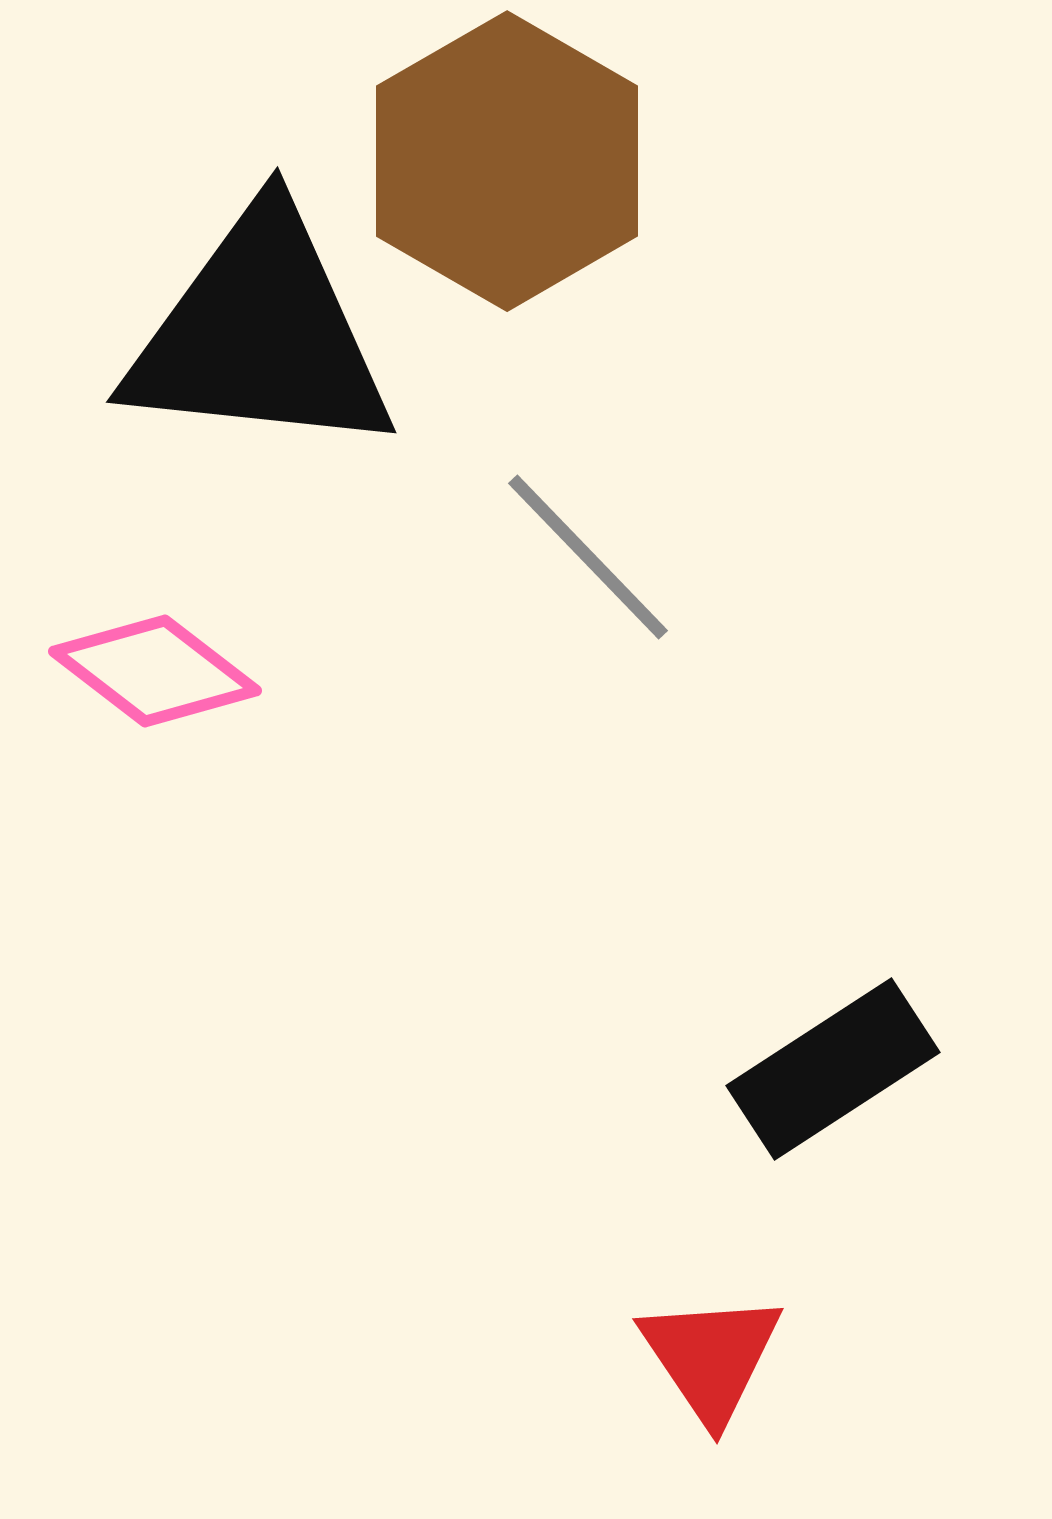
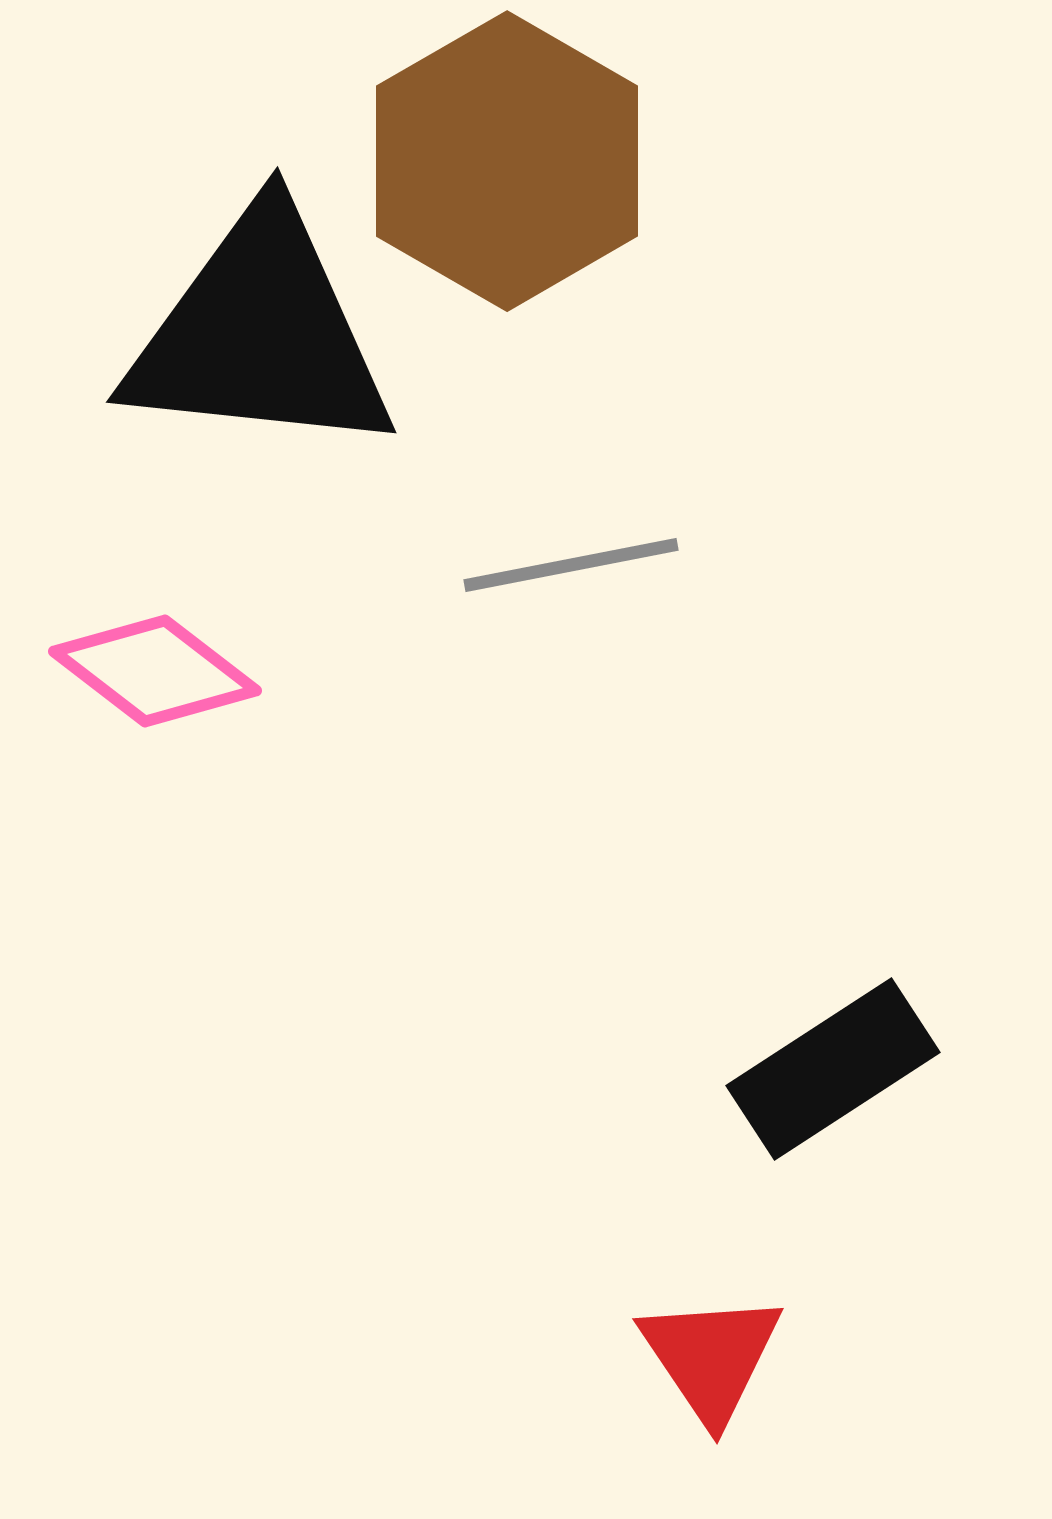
gray line: moved 17 px left, 8 px down; rotated 57 degrees counterclockwise
